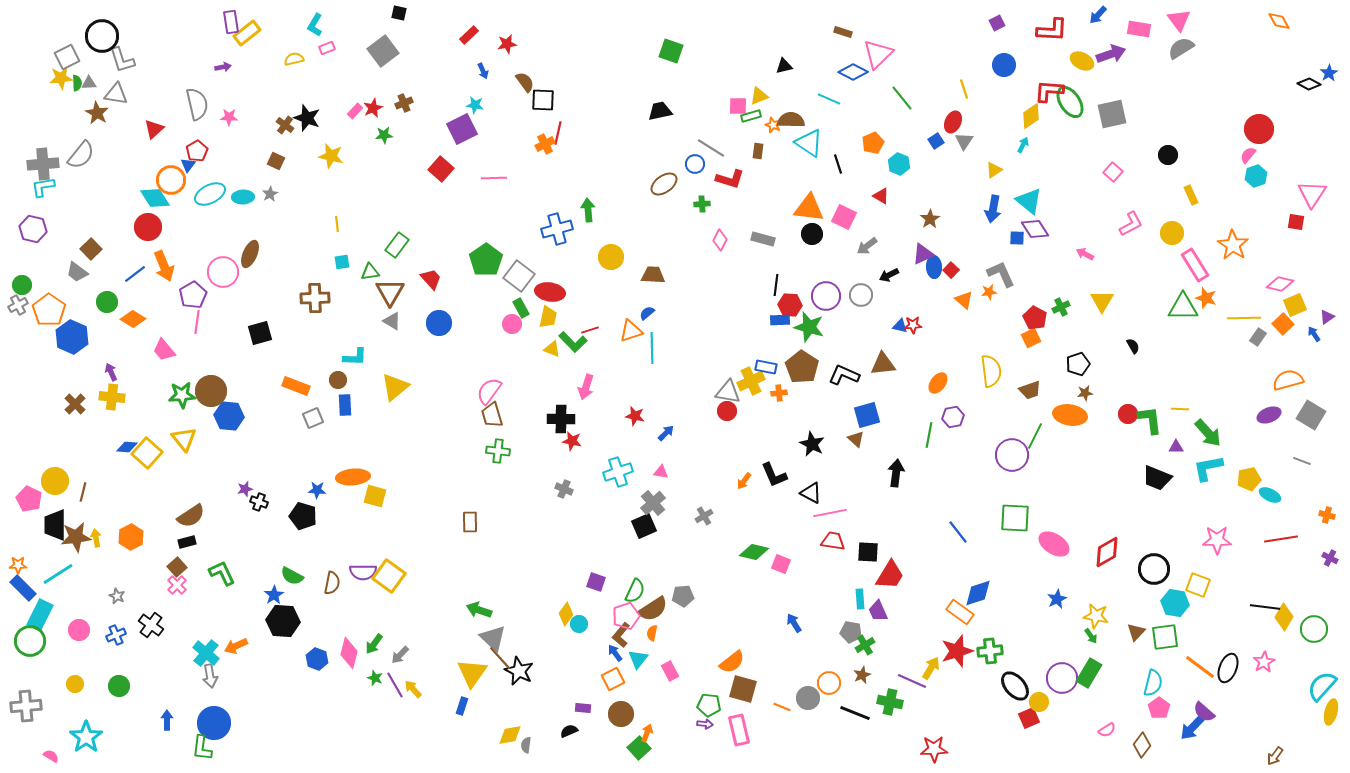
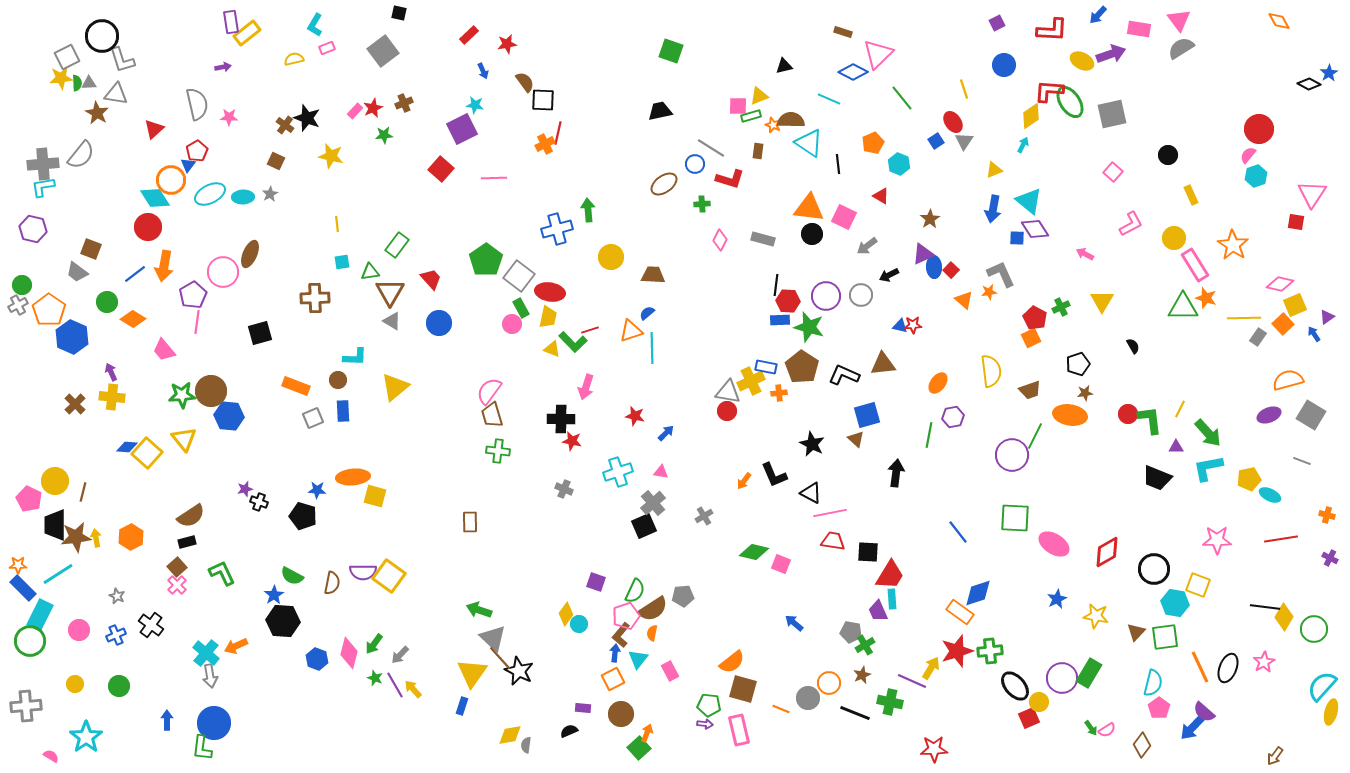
red ellipse at (953, 122): rotated 60 degrees counterclockwise
black line at (838, 164): rotated 12 degrees clockwise
yellow triangle at (994, 170): rotated 12 degrees clockwise
yellow circle at (1172, 233): moved 2 px right, 5 px down
brown square at (91, 249): rotated 25 degrees counterclockwise
orange arrow at (164, 266): rotated 32 degrees clockwise
red hexagon at (790, 305): moved 2 px left, 4 px up
blue rectangle at (345, 405): moved 2 px left, 6 px down
yellow line at (1180, 409): rotated 66 degrees counterclockwise
cyan rectangle at (860, 599): moved 32 px right
blue arrow at (794, 623): rotated 18 degrees counterclockwise
green arrow at (1091, 636): moved 92 px down
blue arrow at (615, 653): rotated 42 degrees clockwise
orange line at (1200, 667): rotated 28 degrees clockwise
orange line at (782, 707): moved 1 px left, 2 px down
